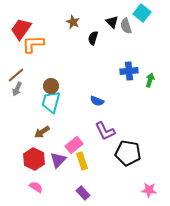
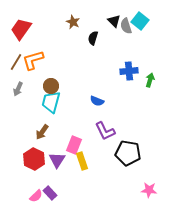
cyan square: moved 2 px left, 8 px down
black triangle: moved 2 px right, 1 px up
orange L-shape: moved 16 px down; rotated 15 degrees counterclockwise
brown line: moved 13 px up; rotated 18 degrees counterclockwise
gray arrow: moved 1 px right
brown arrow: rotated 21 degrees counterclockwise
pink rectangle: rotated 30 degrees counterclockwise
purple triangle: moved 1 px left; rotated 12 degrees counterclockwise
pink semicircle: moved 9 px down; rotated 104 degrees clockwise
purple rectangle: moved 33 px left
